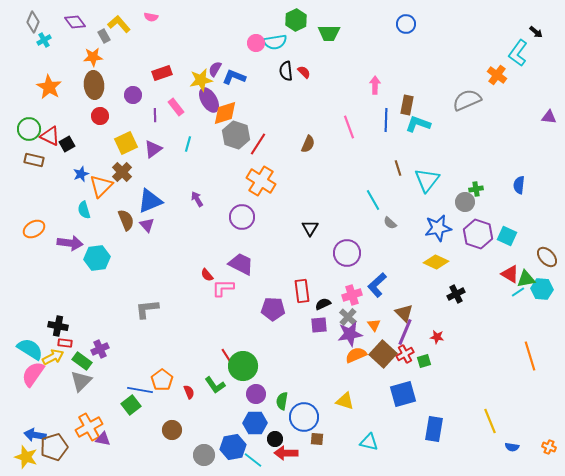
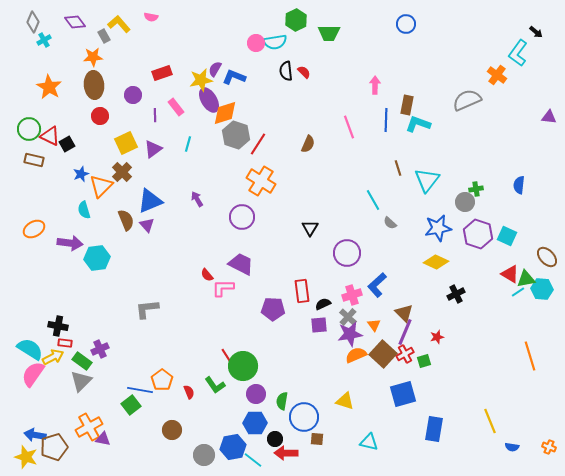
red star at (437, 337): rotated 24 degrees counterclockwise
